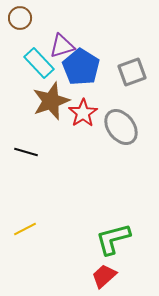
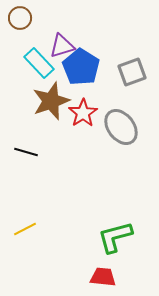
green L-shape: moved 2 px right, 2 px up
red trapezoid: moved 1 px left, 1 px down; rotated 48 degrees clockwise
